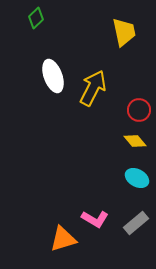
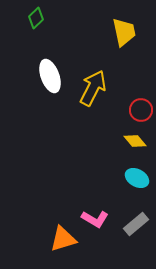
white ellipse: moved 3 px left
red circle: moved 2 px right
gray rectangle: moved 1 px down
